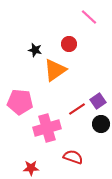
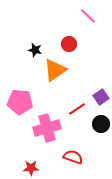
pink line: moved 1 px left, 1 px up
purple square: moved 3 px right, 4 px up
